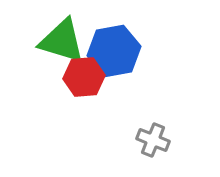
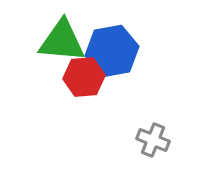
green triangle: rotated 12 degrees counterclockwise
blue hexagon: moved 2 px left
